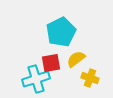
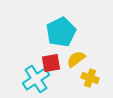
cyan cross: rotated 16 degrees counterclockwise
